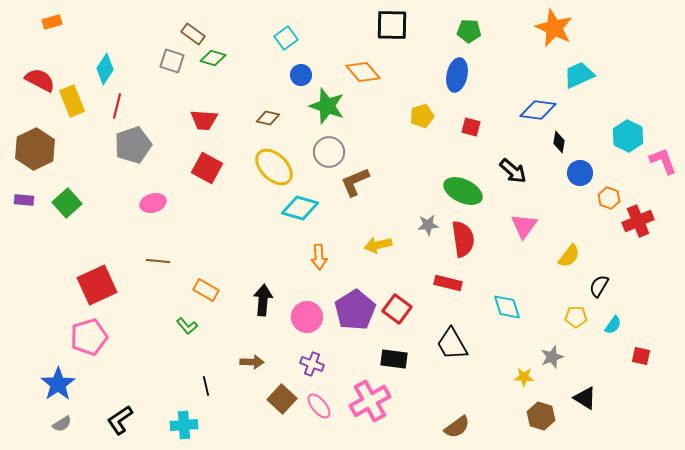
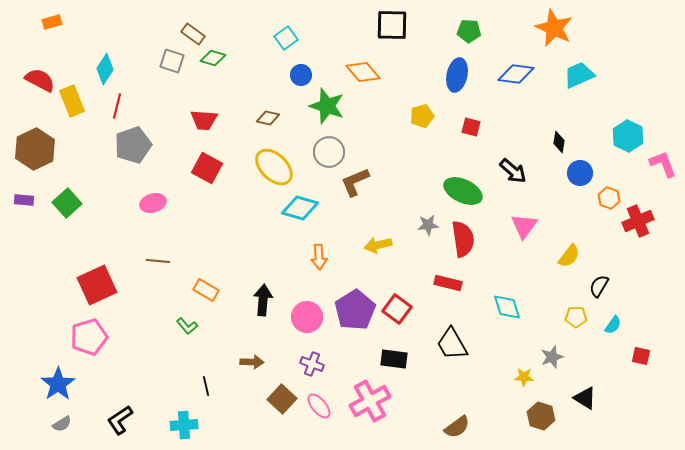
blue diamond at (538, 110): moved 22 px left, 36 px up
pink L-shape at (663, 161): moved 3 px down
